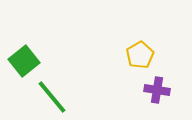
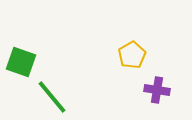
yellow pentagon: moved 8 px left
green square: moved 3 px left, 1 px down; rotated 32 degrees counterclockwise
